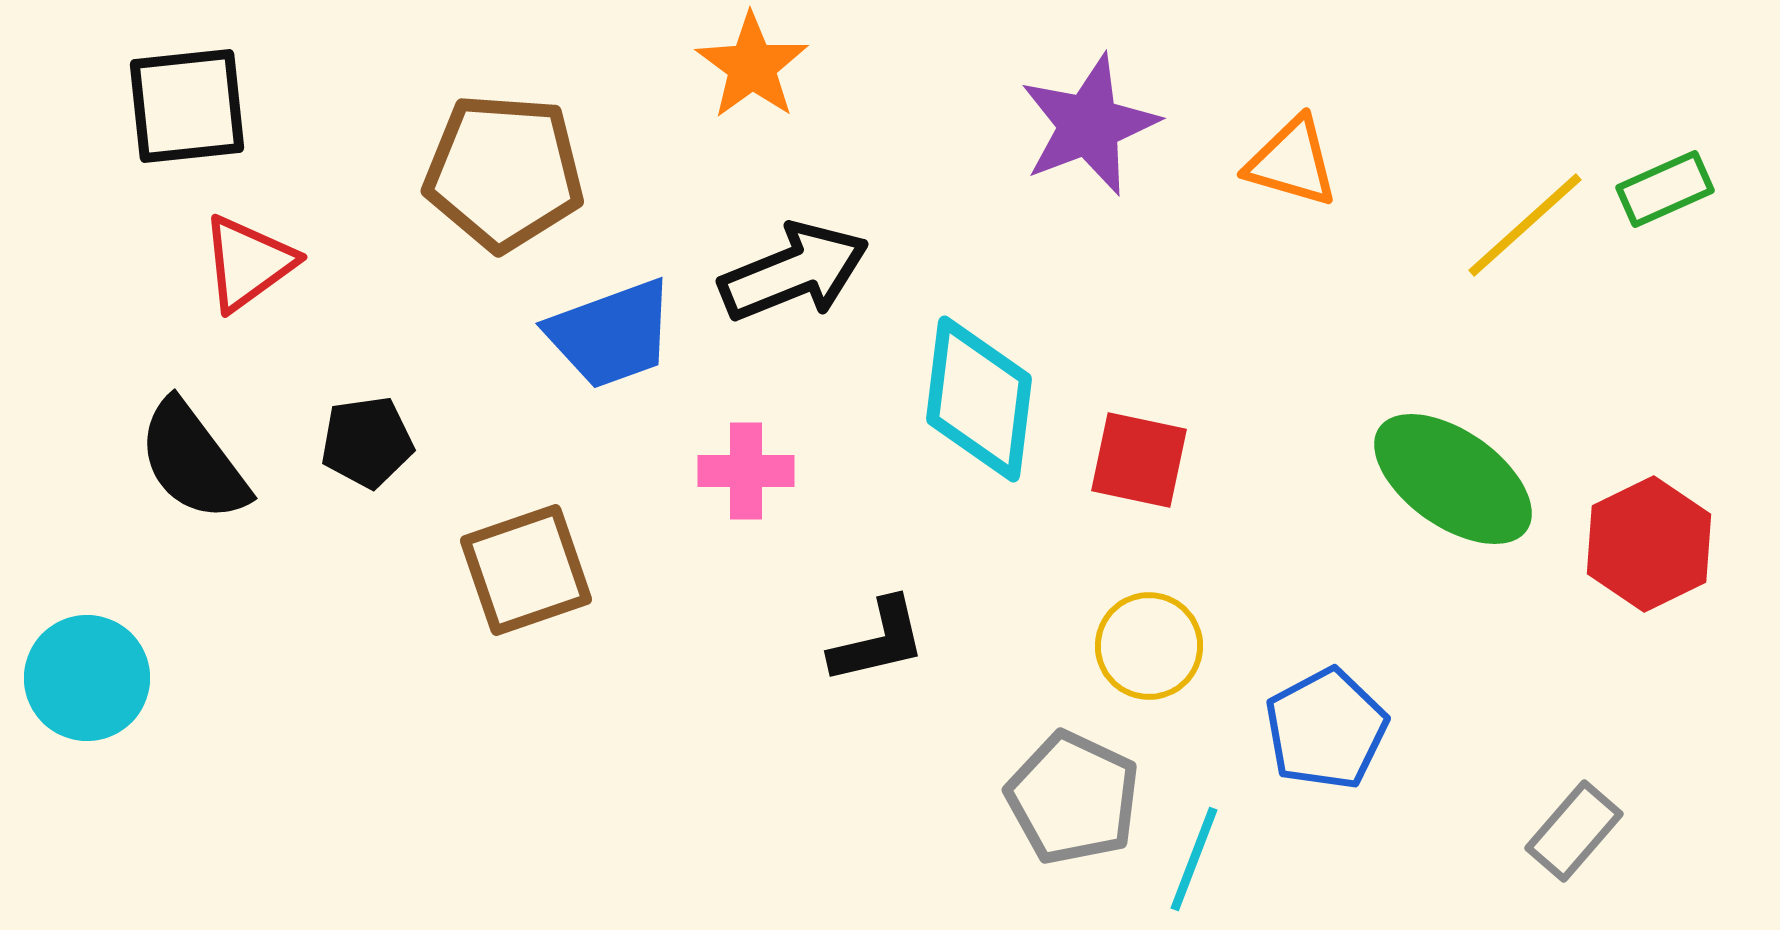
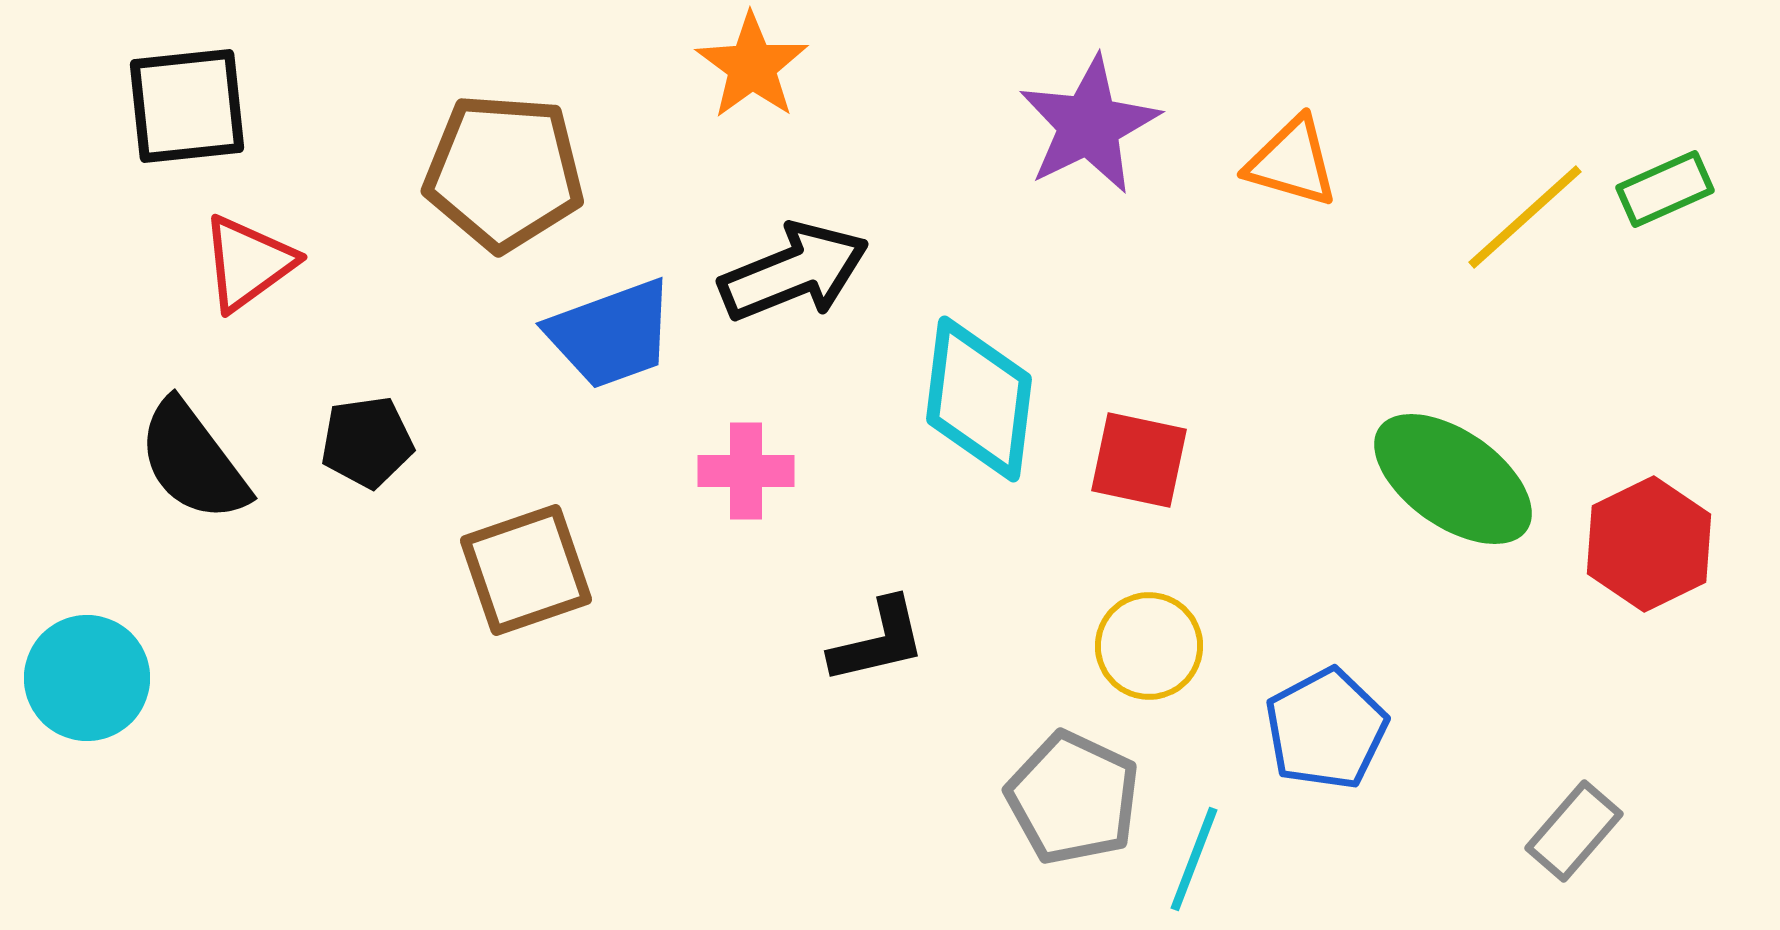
purple star: rotated 5 degrees counterclockwise
yellow line: moved 8 px up
